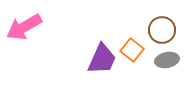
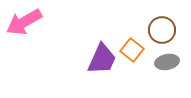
pink arrow: moved 5 px up
gray ellipse: moved 2 px down
